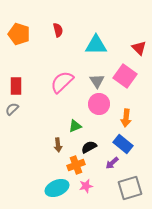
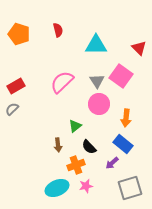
pink square: moved 4 px left
red rectangle: rotated 60 degrees clockwise
green triangle: rotated 16 degrees counterclockwise
black semicircle: rotated 105 degrees counterclockwise
